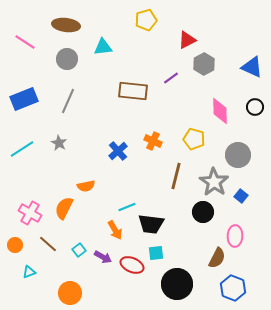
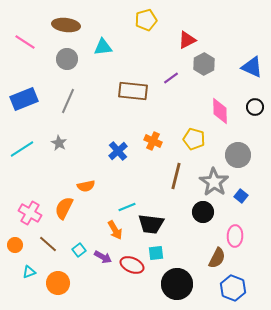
orange circle at (70, 293): moved 12 px left, 10 px up
